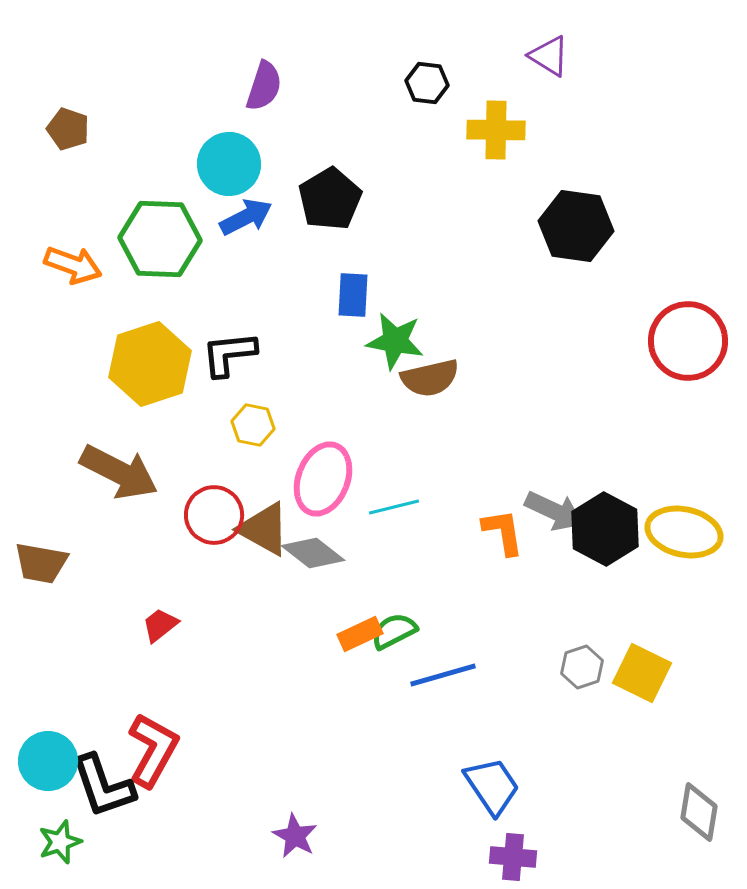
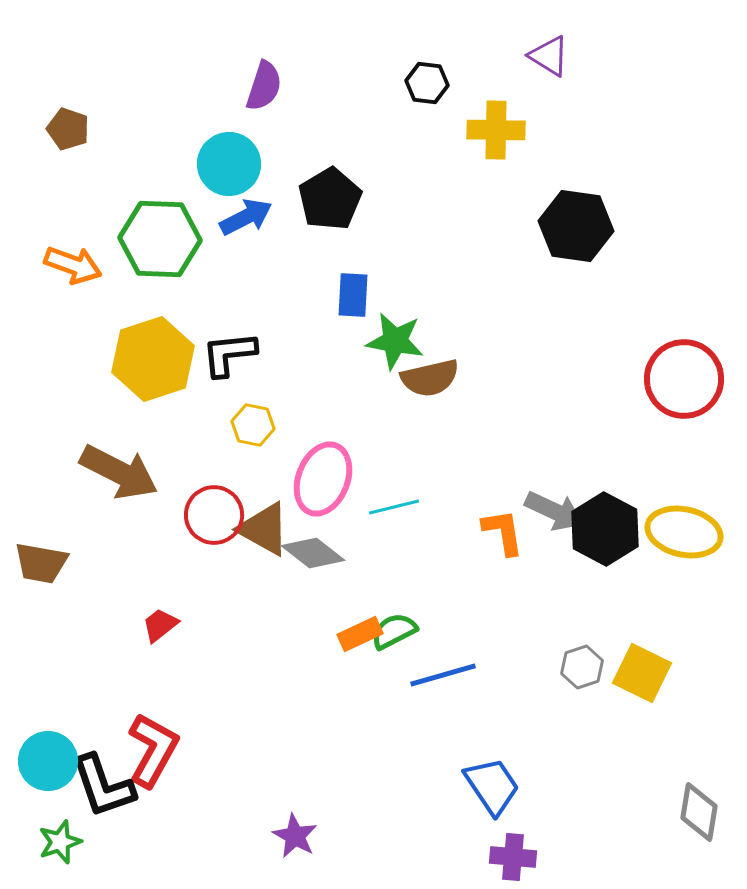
red circle at (688, 341): moved 4 px left, 38 px down
yellow hexagon at (150, 364): moved 3 px right, 5 px up
